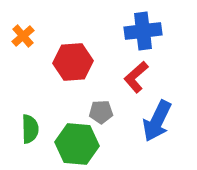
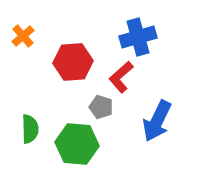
blue cross: moved 5 px left, 6 px down; rotated 9 degrees counterclockwise
red L-shape: moved 15 px left
gray pentagon: moved 5 px up; rotated 20 degrees clockwise
